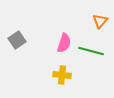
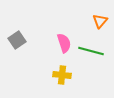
pink semicircle: rotated 36 degrees counterclockwise
